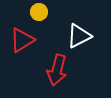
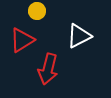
yellow circle: moved 2 px left, 1 px up
red arrow: moved 9 px left, 1 px up
